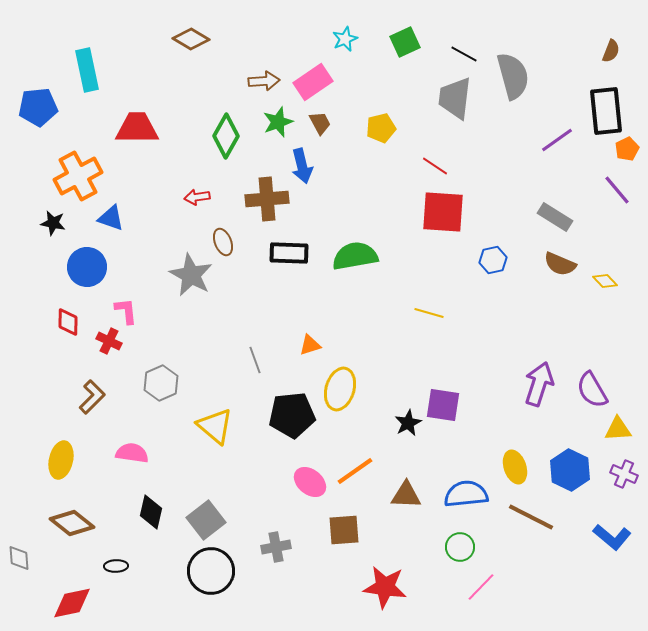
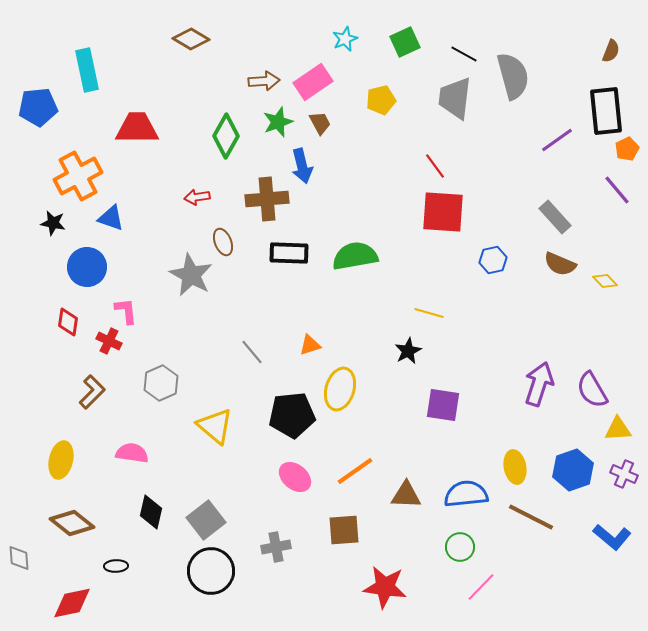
yellow pentagon at (381, 128): moved 28 px up
red line at (435, 166): rotated 20 degrees clockwise
gray rectangle at (555, 217): rotated 16 degrees clockwise
red diamond at (68, 322): rotated 8 degrees clockwise
gray line at (255, 360): moved 3 px left, 8 px up; rotated 20 degrees counterclockwise
brown L-shape at (92, 397): moved 5 px up
black star at (408, 423): moved 72 px up
yellow ellipse at (515, 467): rotated 8 degrees clockwise
blue hexagon at (570, 470): moved 3 px right; rotated 15 degrees clockwise
pink ellipse at (310, 482): moved 15 px left, 5 px up
